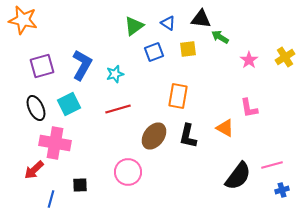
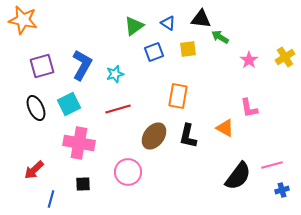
pink cross: moved 24 px right
black square: moved 3 px right, 1 px up
